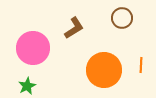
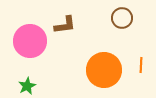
brown L-shape: moved 9 px left, 3 px up; rotated 25 degrees clockwise
pink circle: moved 3 px left, 7 px up
